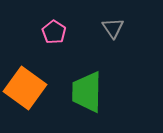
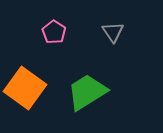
gray triangle: moved 4 px down
green trapezoid: rotated 57 degrees clockwise
